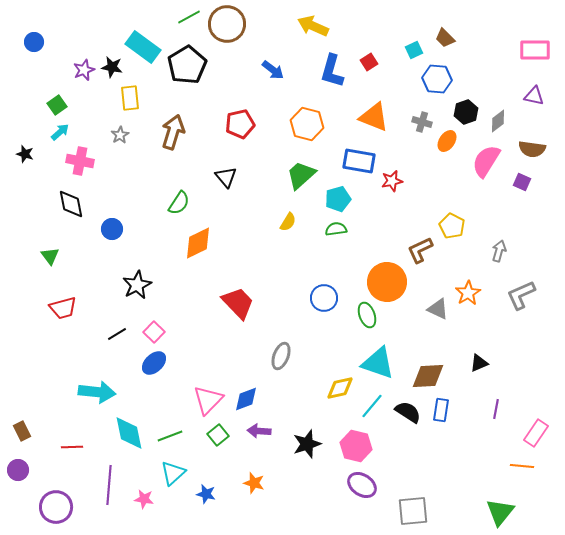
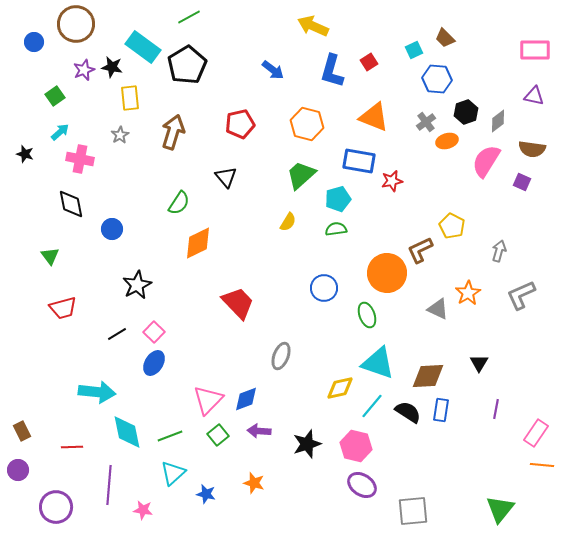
brown circle at (227, 24): moved 151 px left
green square at (57, 105): moved 2 px left, 9 px up
gray cross at (422, 122): moved 4 px right; rotated 36 degrees clockwise
orange ellipse at (447, 141): rotated 40 degrees clockwise
pink cross at (80, 161): moved 2 px up
orange circle at (387, 282): moved 9 px up
blue circle at (324, 298): moved 10 px up
blue ellipse at (154, 363): rotated 15 degrees counterclockwise
black triangle at (479, 363): rotated 36 degrees counterclockwise
cyan diamond at (129, 433): moved 2 px left, 1 px up
orange line at (522, 466): moved 20 px right, 1 px up
pink star at (144, 499): moved 1 px left, 11 px down
green triangle at (500, 512): moved 3 px up
